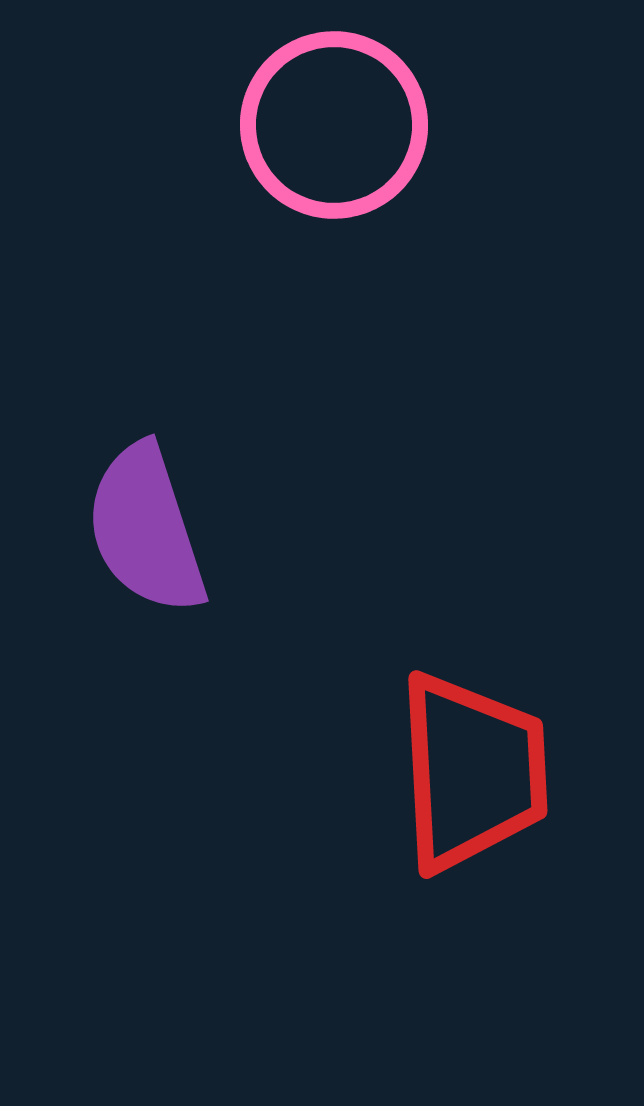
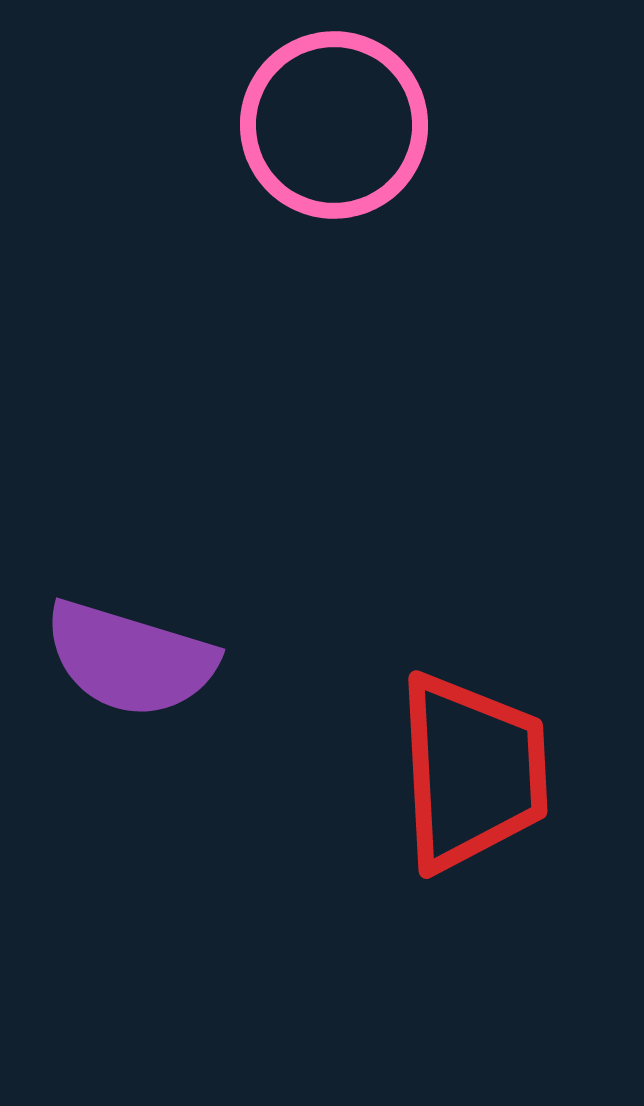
purple semicircle: moved 16 px left, 130 px down; rotated 55 degrees counterclockwise
